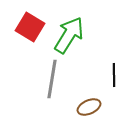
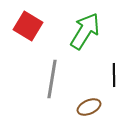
red square: moved 2 px left, 1 px up
green arrow: moved 16 px right, 4 px up
